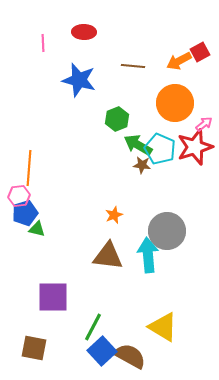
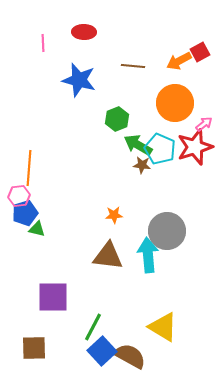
orange star: rotated 18 degrees clockwise
brown square: rotated 12 degrees counterclockwise
